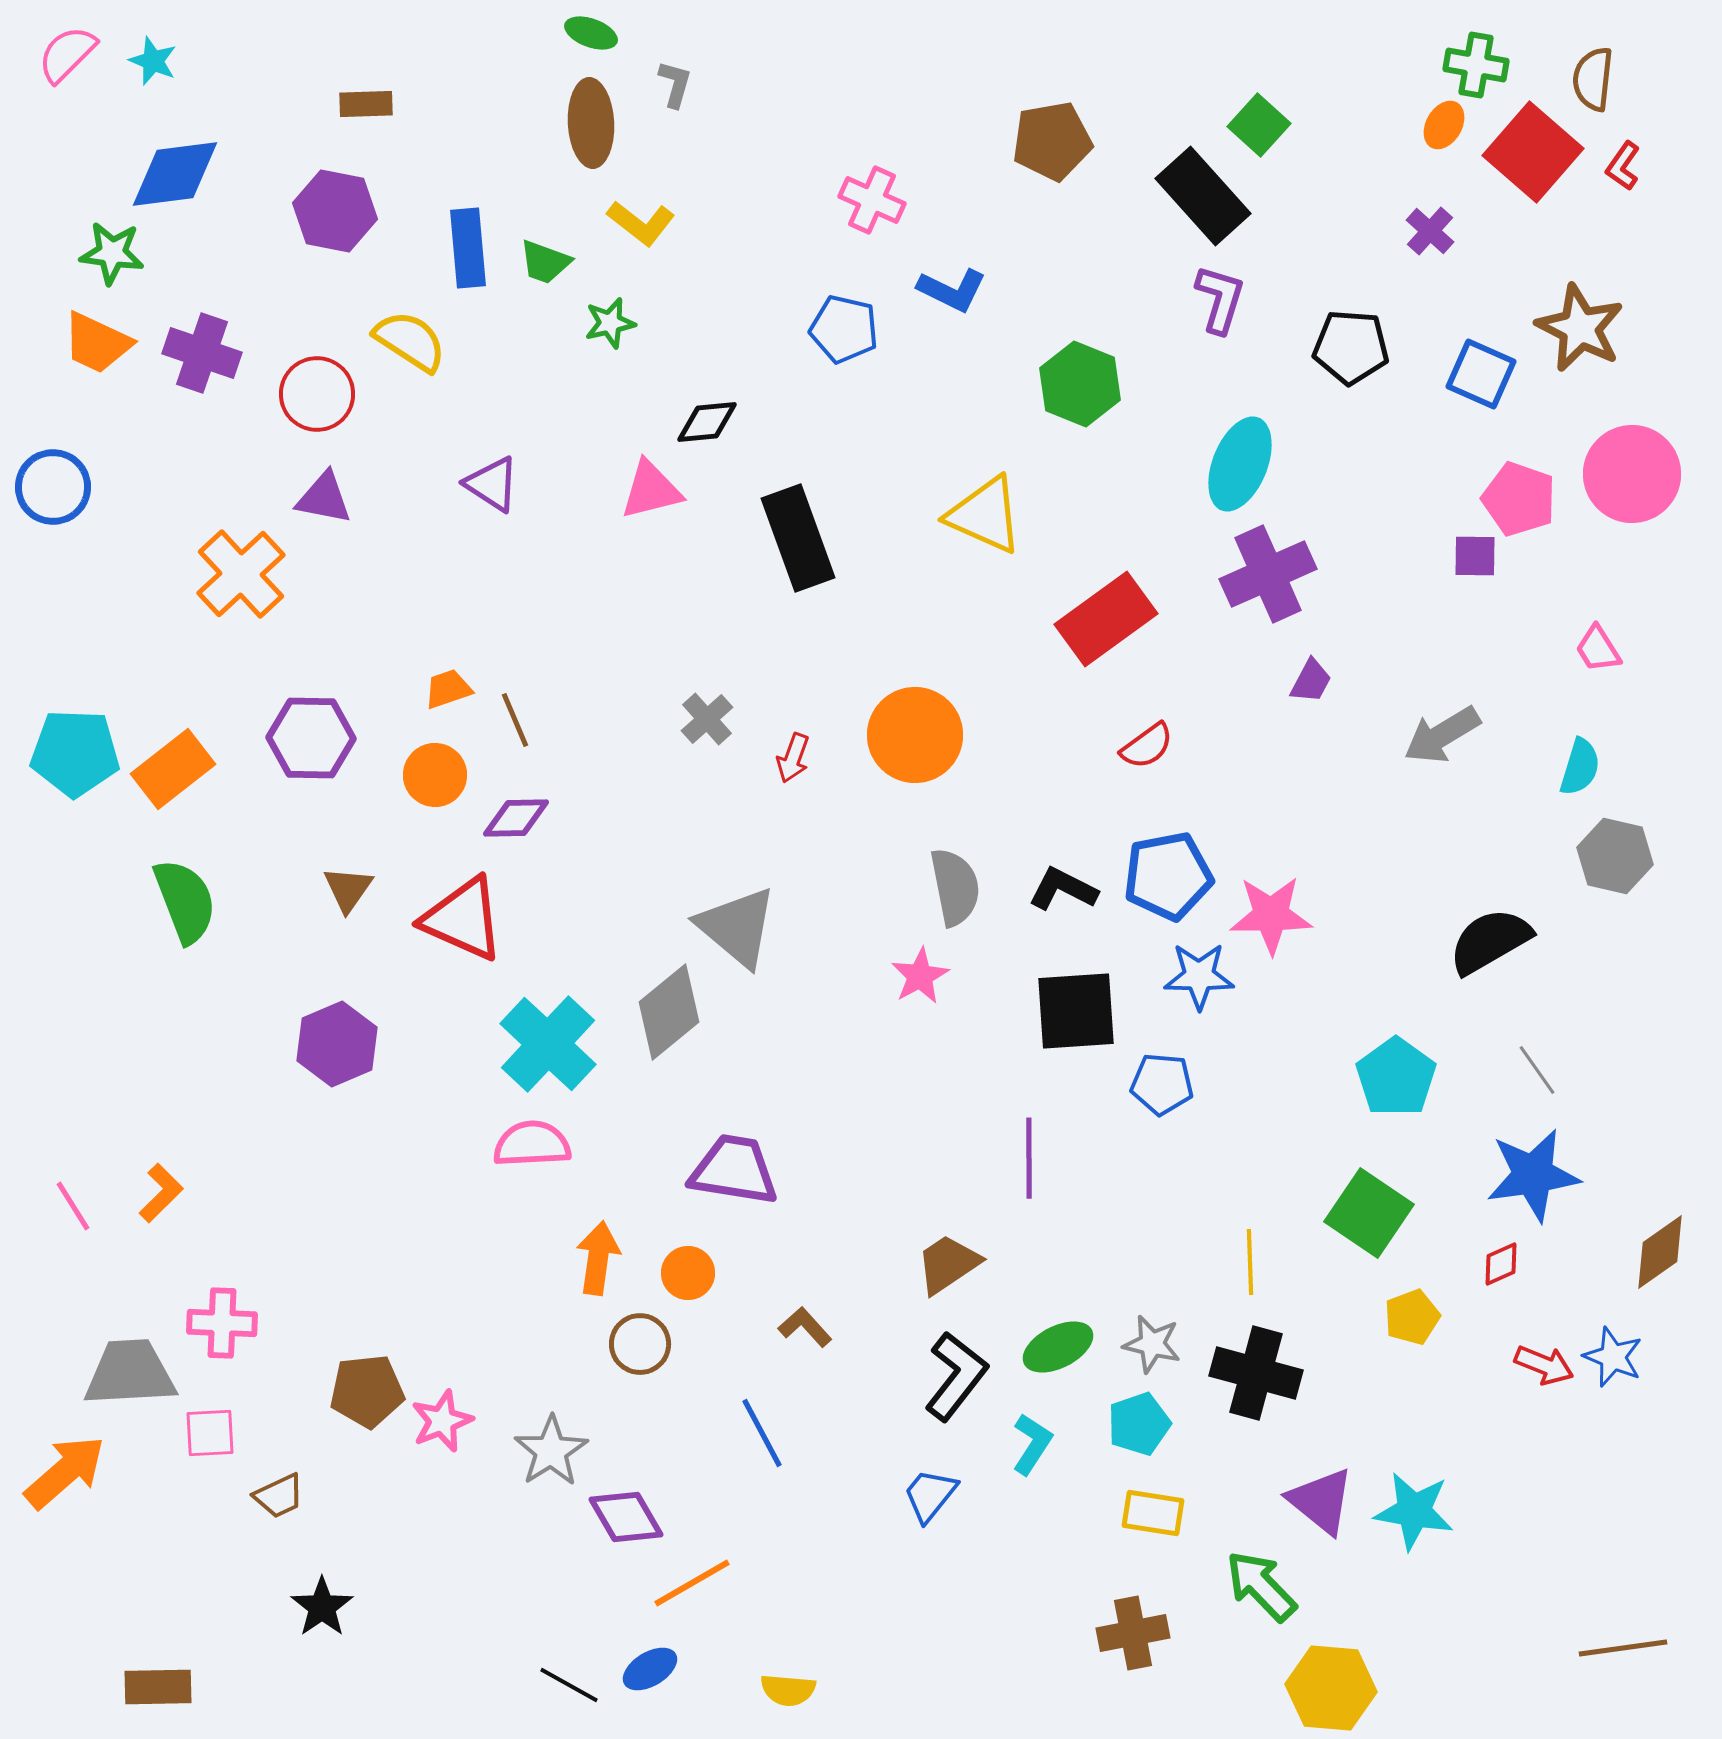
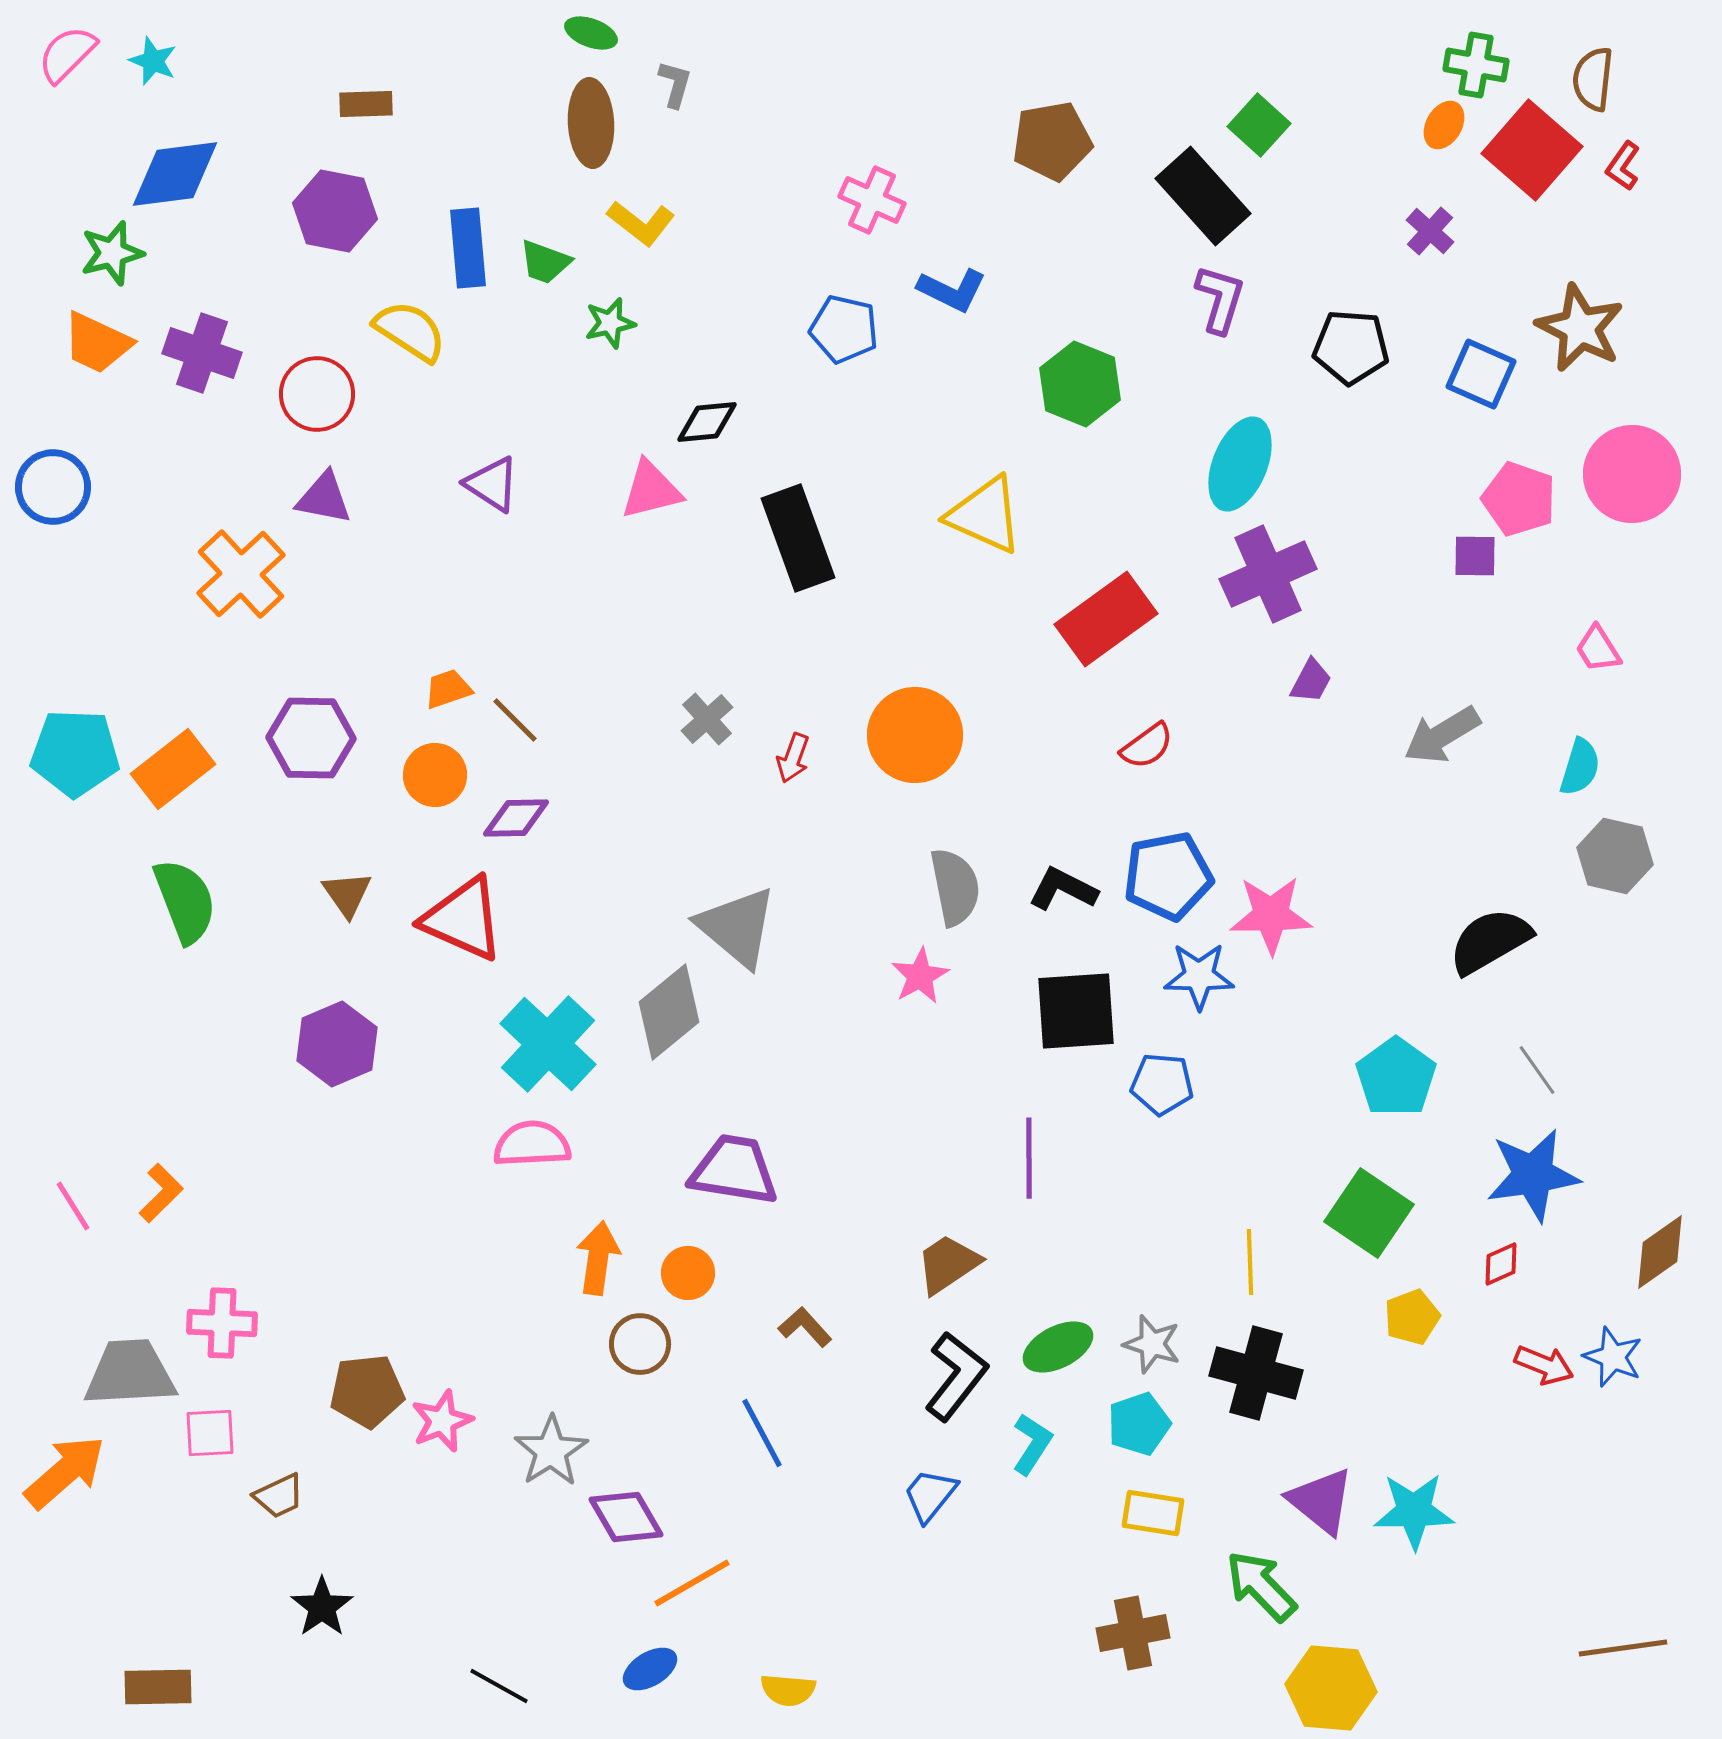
red square at (1533, 152): moved 1 px left, 2 px up
green star at (112, 253): rotated 22 degrees counterclockwise
yellow semicircle at (410, 341): moved 10 px up
brown line at (515, 720): rotated 22 degrees counterclockwise
brown triangle at (348, 889): moved 1 px left, 5 px down; rotated 10 degrees counterclockwise
gray star at (1152, 1344): rotated 4 degrees clockwise
cyan star at (1414, 1511): rotated 10 degrees counterclockwise
black line at (569, 1685): moved 70 px left, 1 px down
